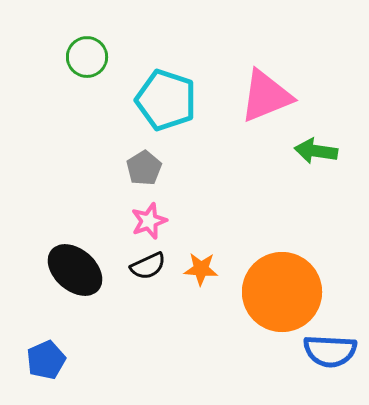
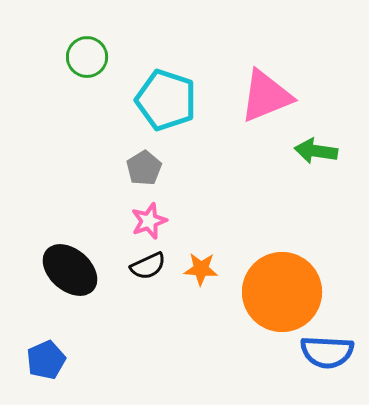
black ellipse: moved 5 px left
blue semicircle: moved 3 px left, 1 px down
